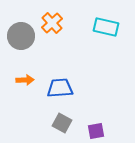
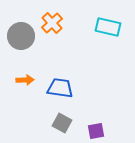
cyan rectangle: moved 2 px right
blue trapezoid: rotated 12 degrees clockwise
